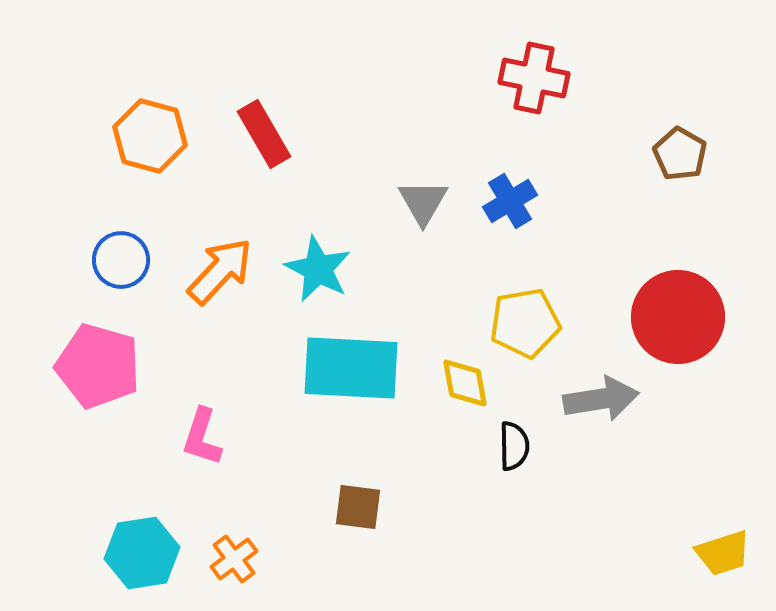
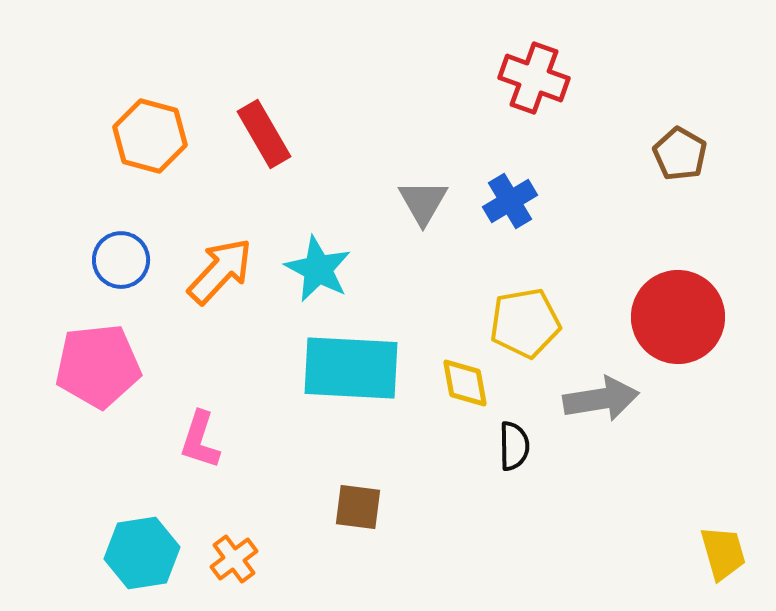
red cross: rotated 8 degrees clockwise
pink pentagon: rotated 22 degrees counterclockwise
pink L-shape: moved 2 px left, 3 px down
yellow trapezoid: rotated 88 degrees counterclockwise
